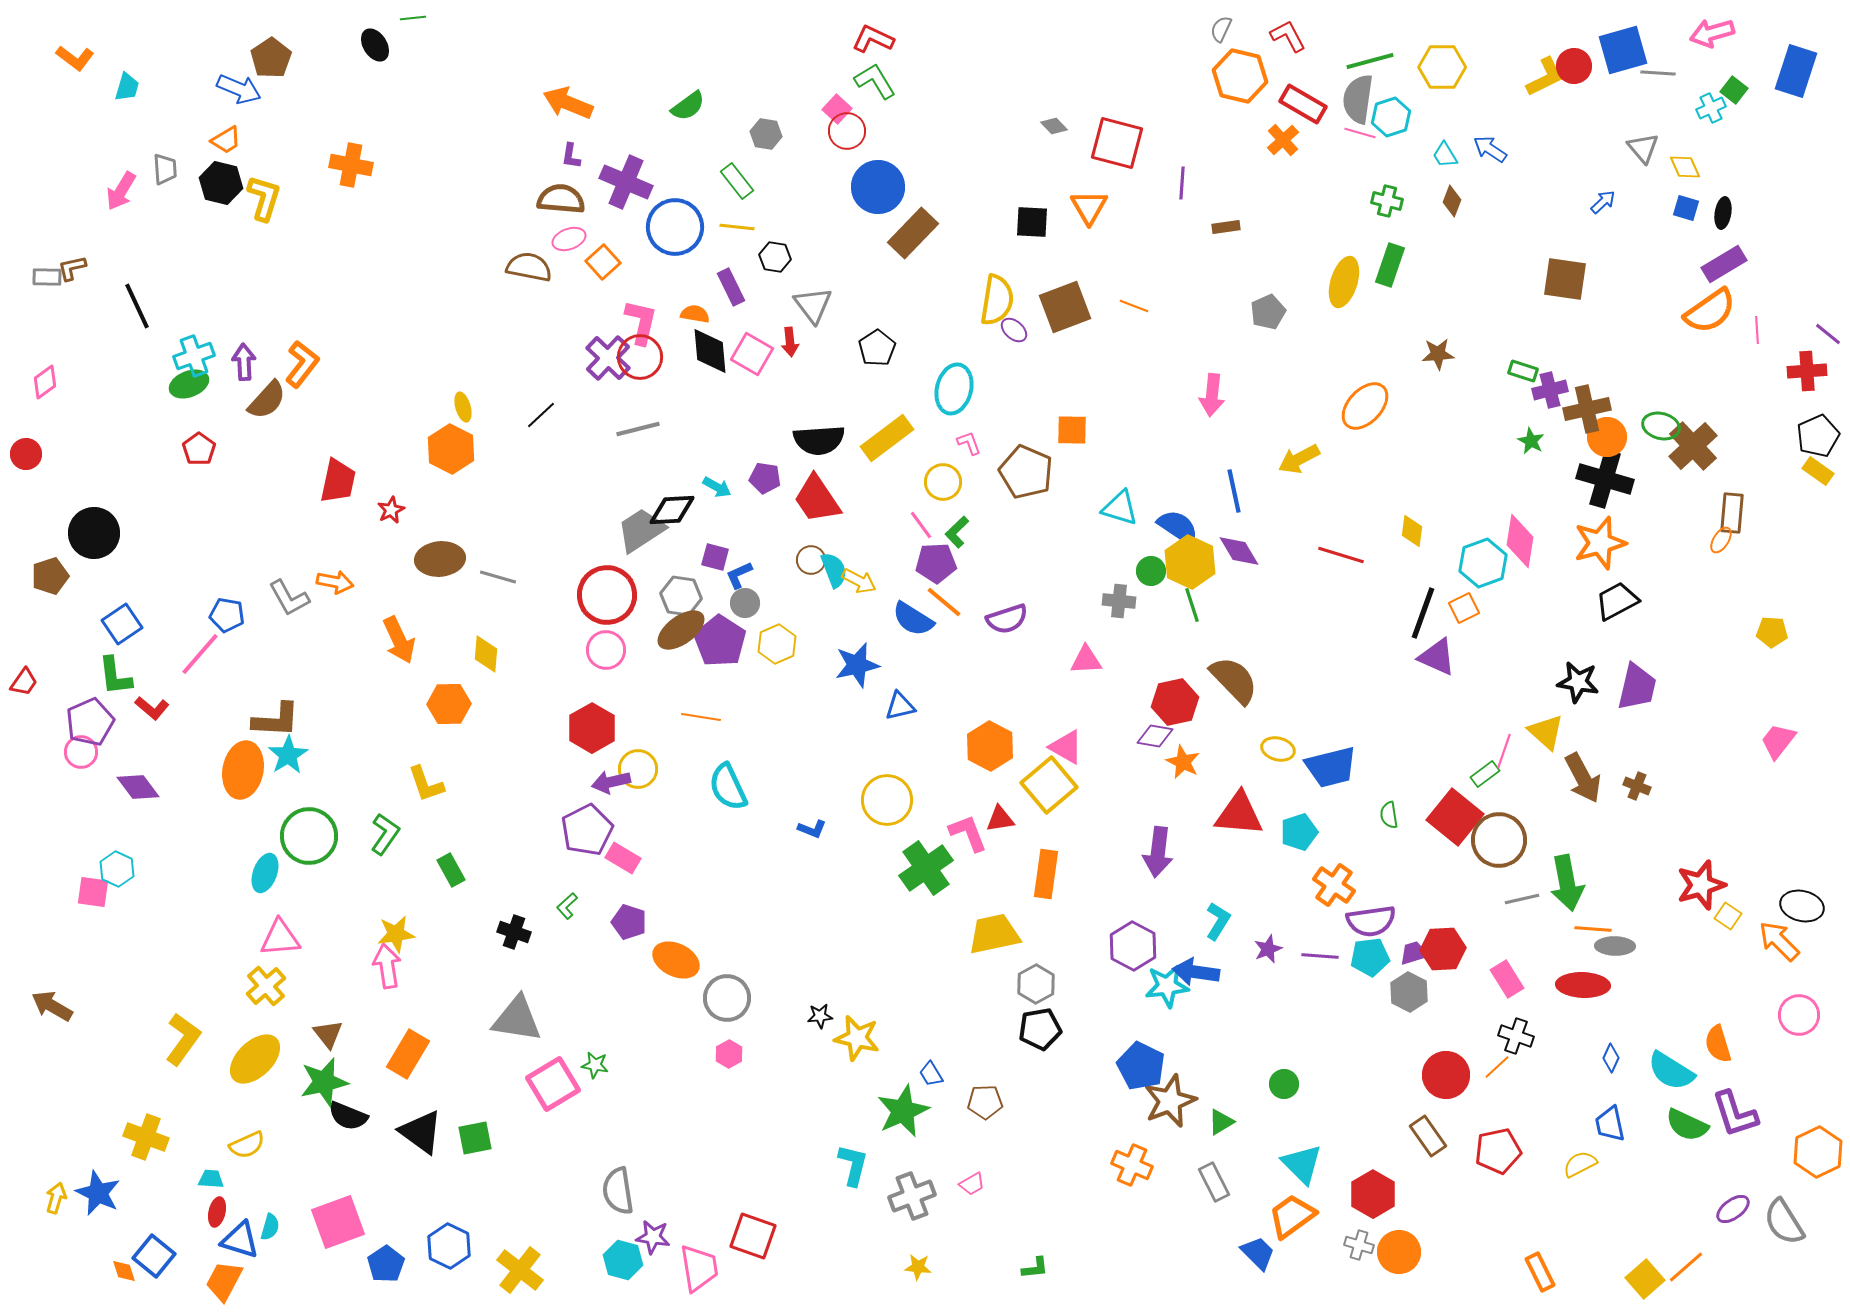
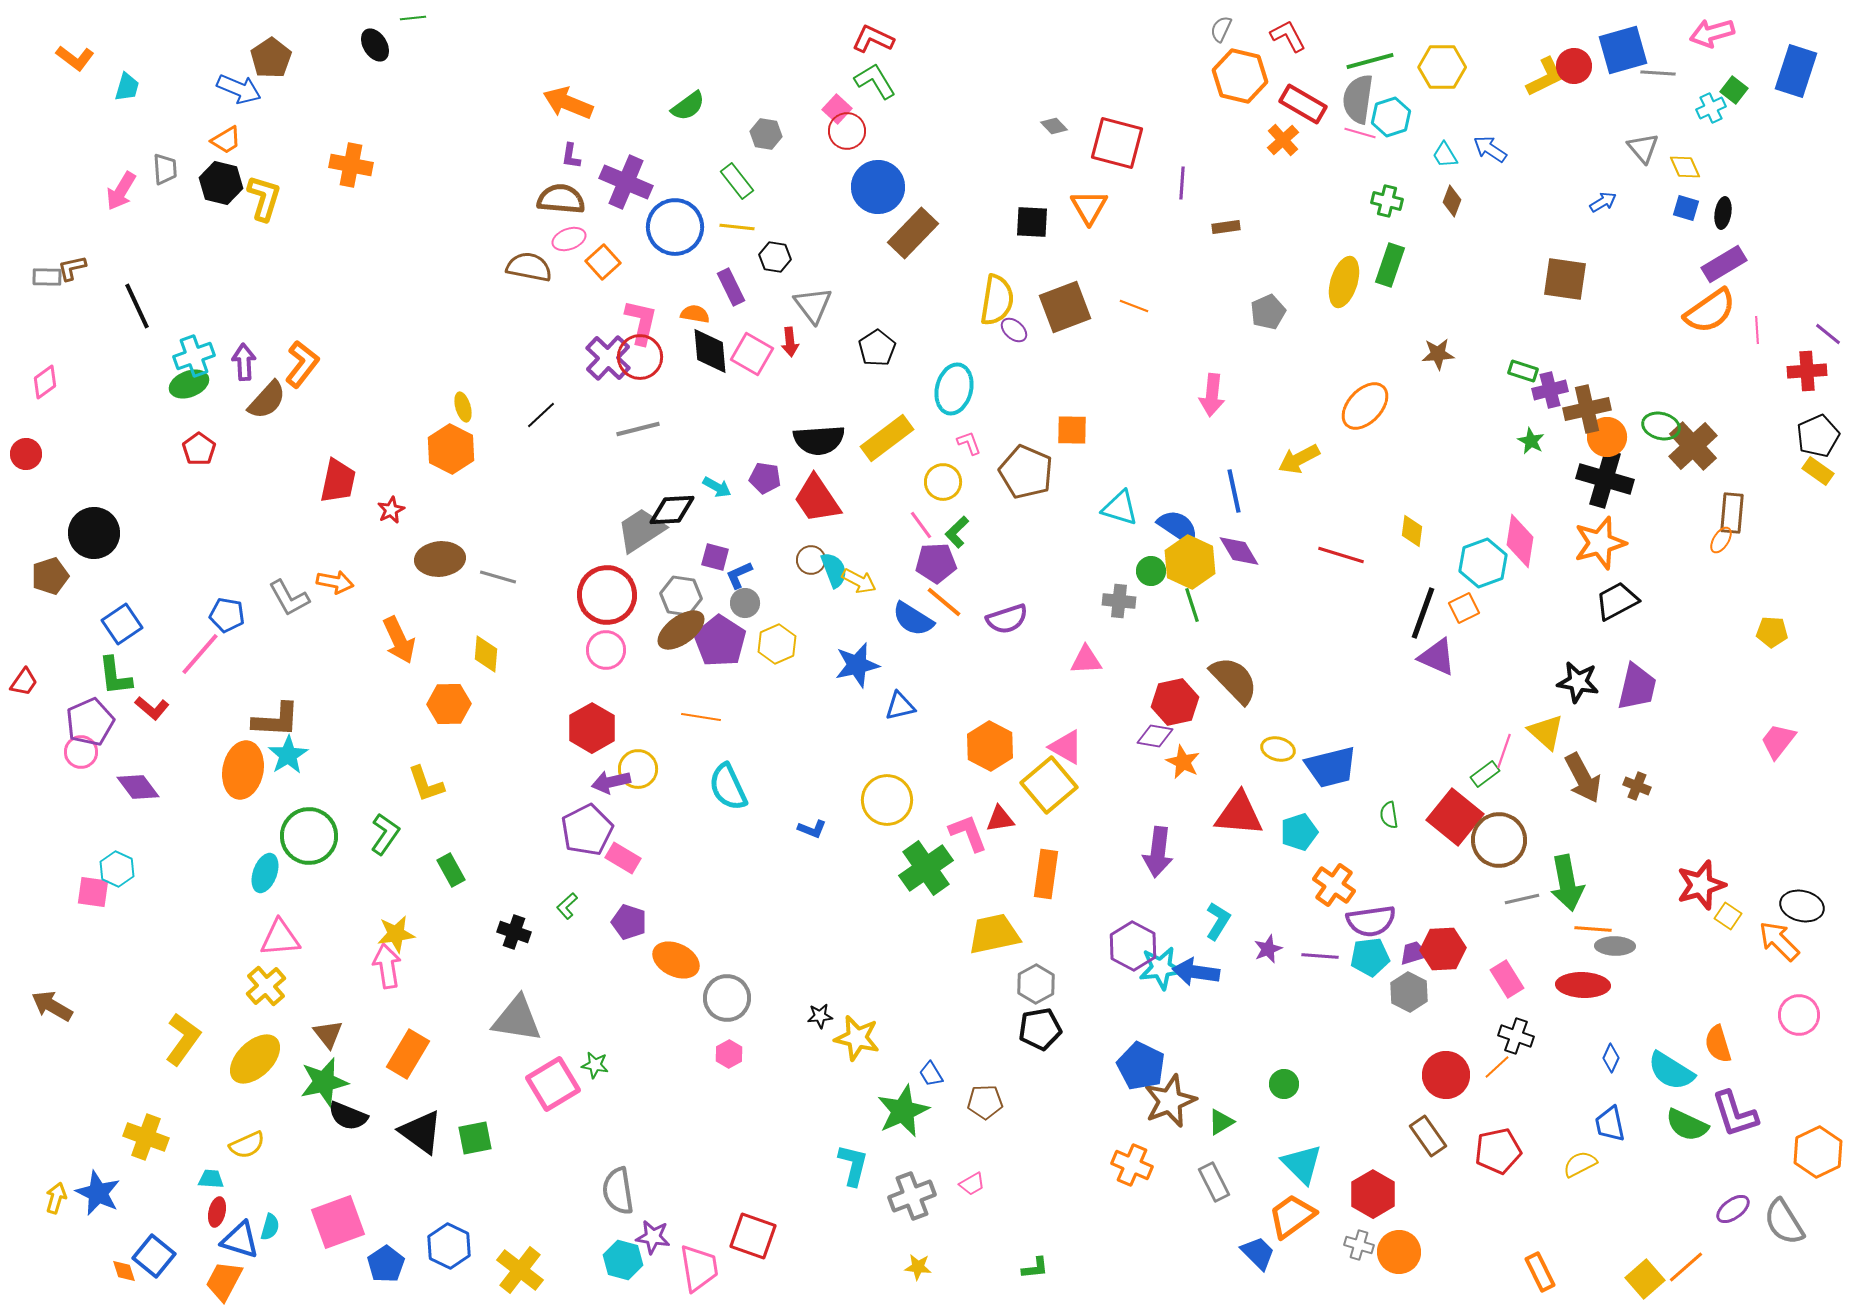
blue arrow at (1603, 202): rotated 12 degrees clockwise
cyan star at (1167, 986): moved 6 px left, 18 px up
